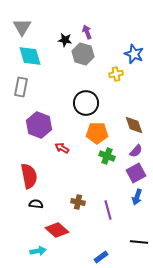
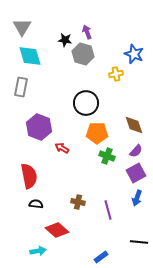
purple hexagon: moved 2 px down
blue arrow: moved 1 px down
